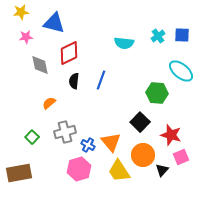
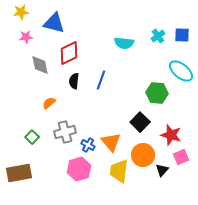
yellow trapezoid: rotated 40 degrees clockwise
